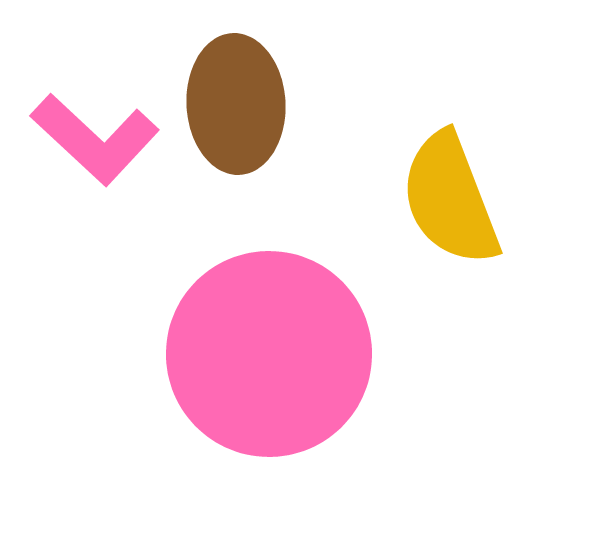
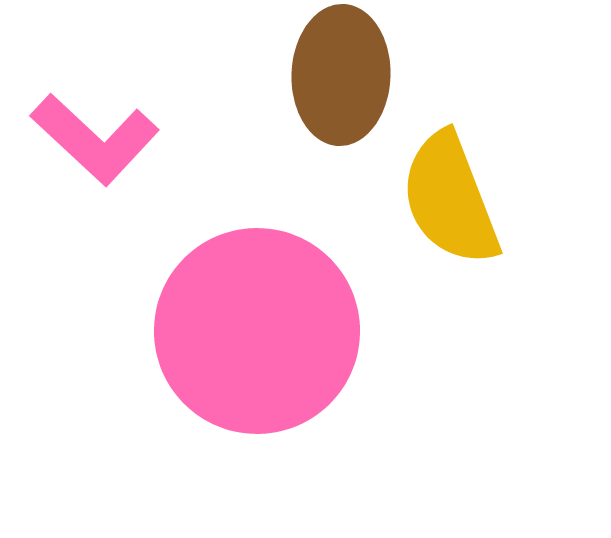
brown ellipse: moved 105 px right, 29 px up; rotated 5 degrees clockwise
pink circle: moved 12 px left, 23 px up
